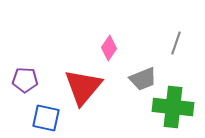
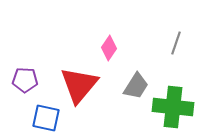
gray trapezoid: moved 7 px left, 7 px down; rotated 36 degrees counterclockwise
red triangle: moved 4 px left, 2 px up
